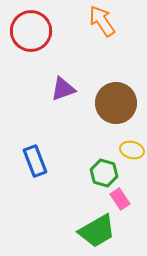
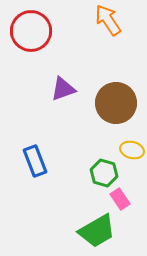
orange arrow: moved 6 px right, 1 px up
